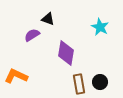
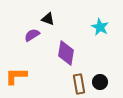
orange L-shape: rotated 25 degrees counterclockwise
